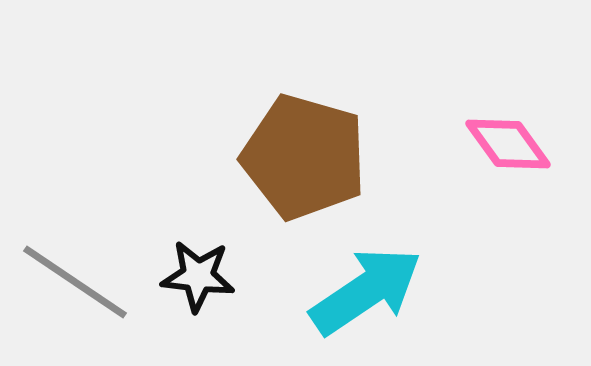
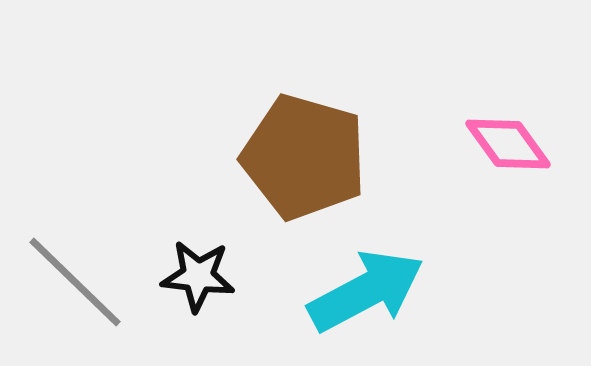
gray line: rotated 10 degrees clockwise
cyan arrow: rotated 6 degrees clockwise
